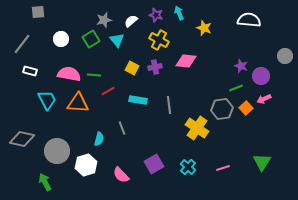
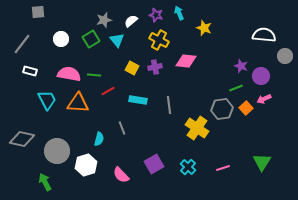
white semicircle at (249, 20): moved 15 px right, 15 px down
